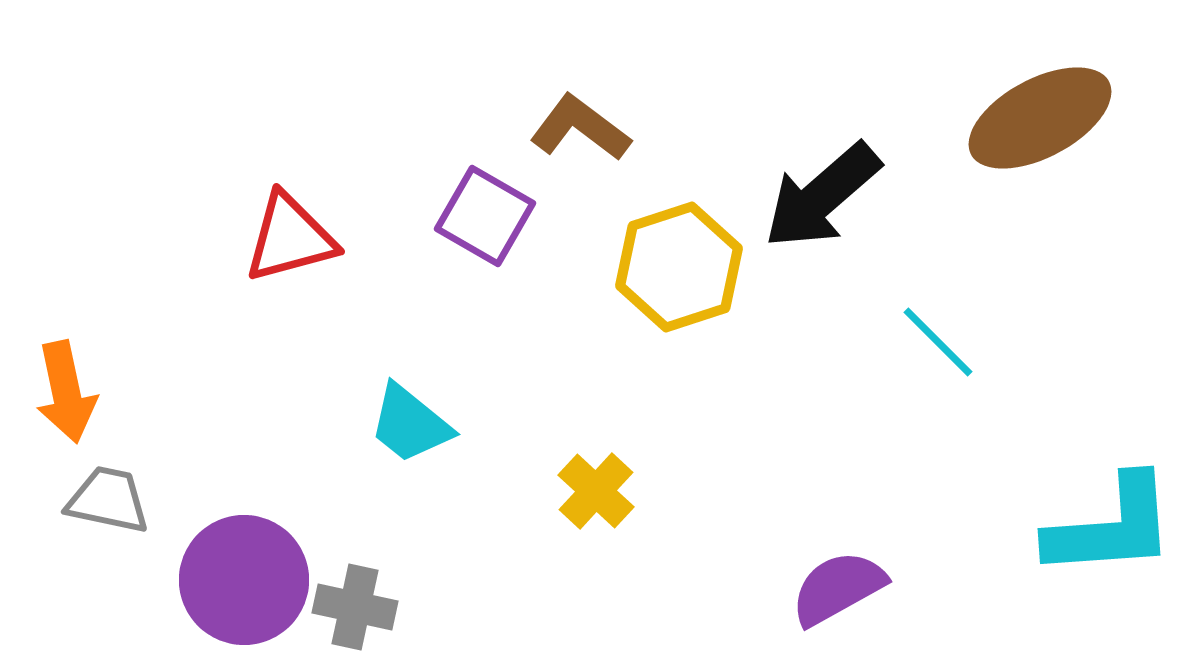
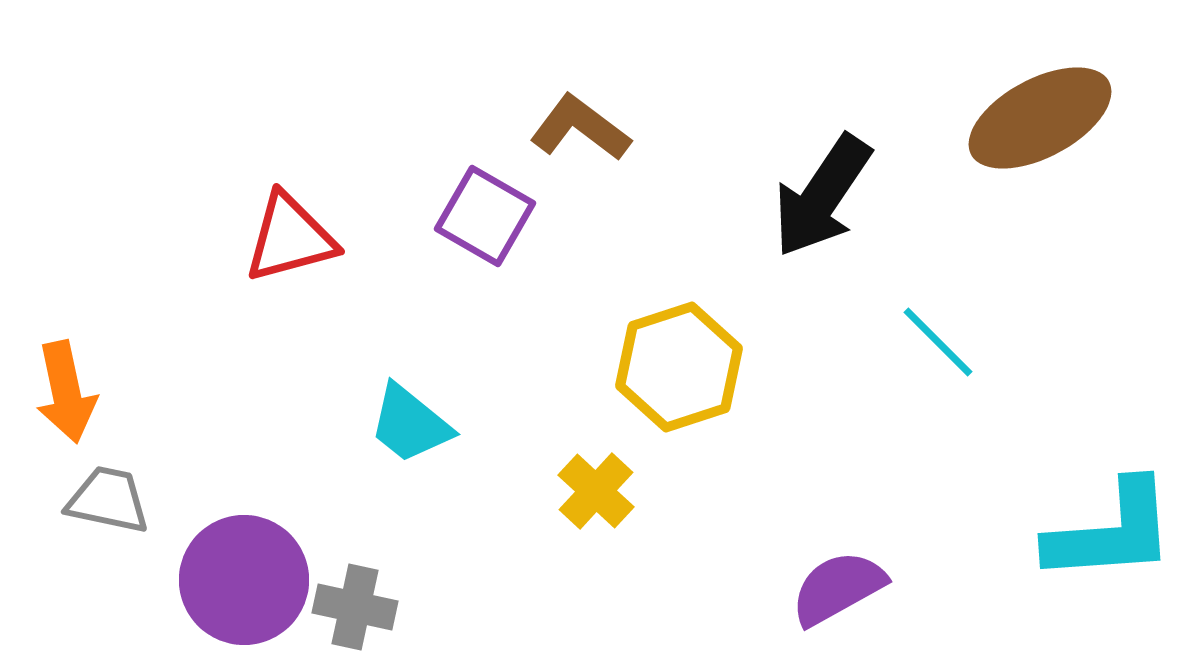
black arrow: rotated 15 degrees counterclockwise
yellow hexagon: moved 100 px down
cyan L-shape: moved 5 px down
